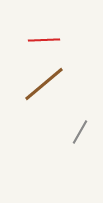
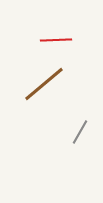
red line: moved 12 px right
